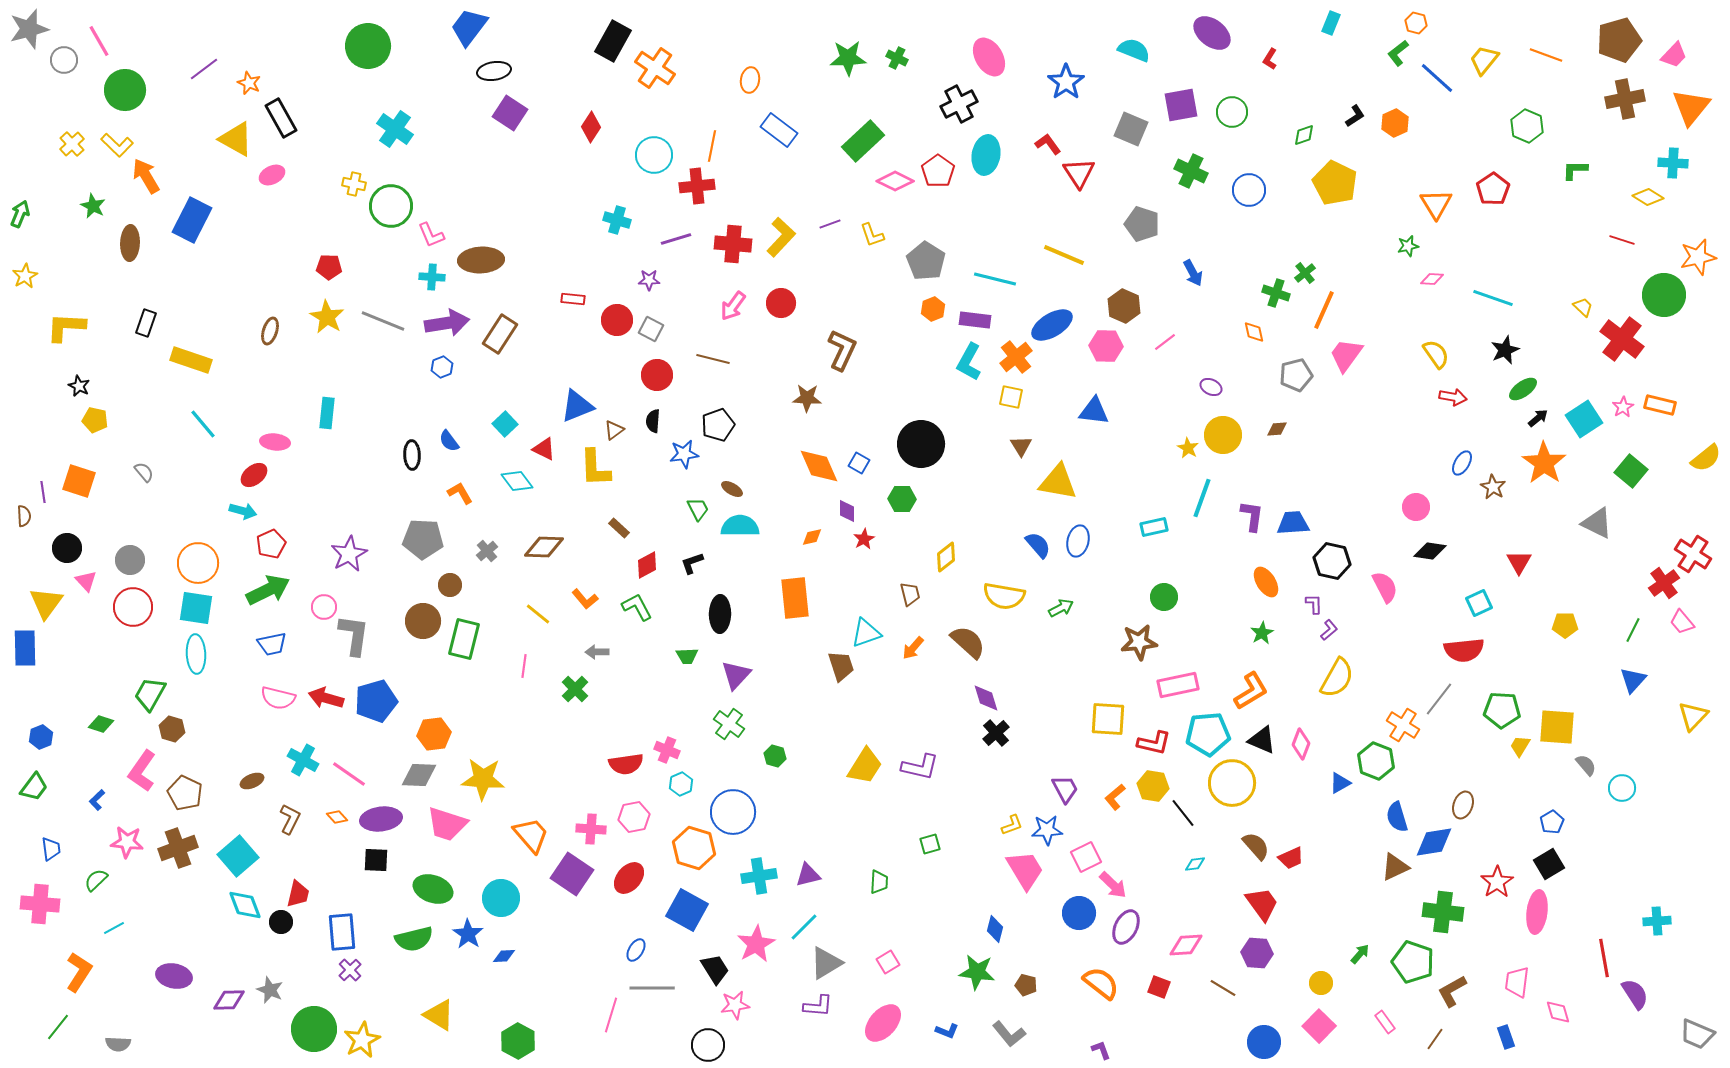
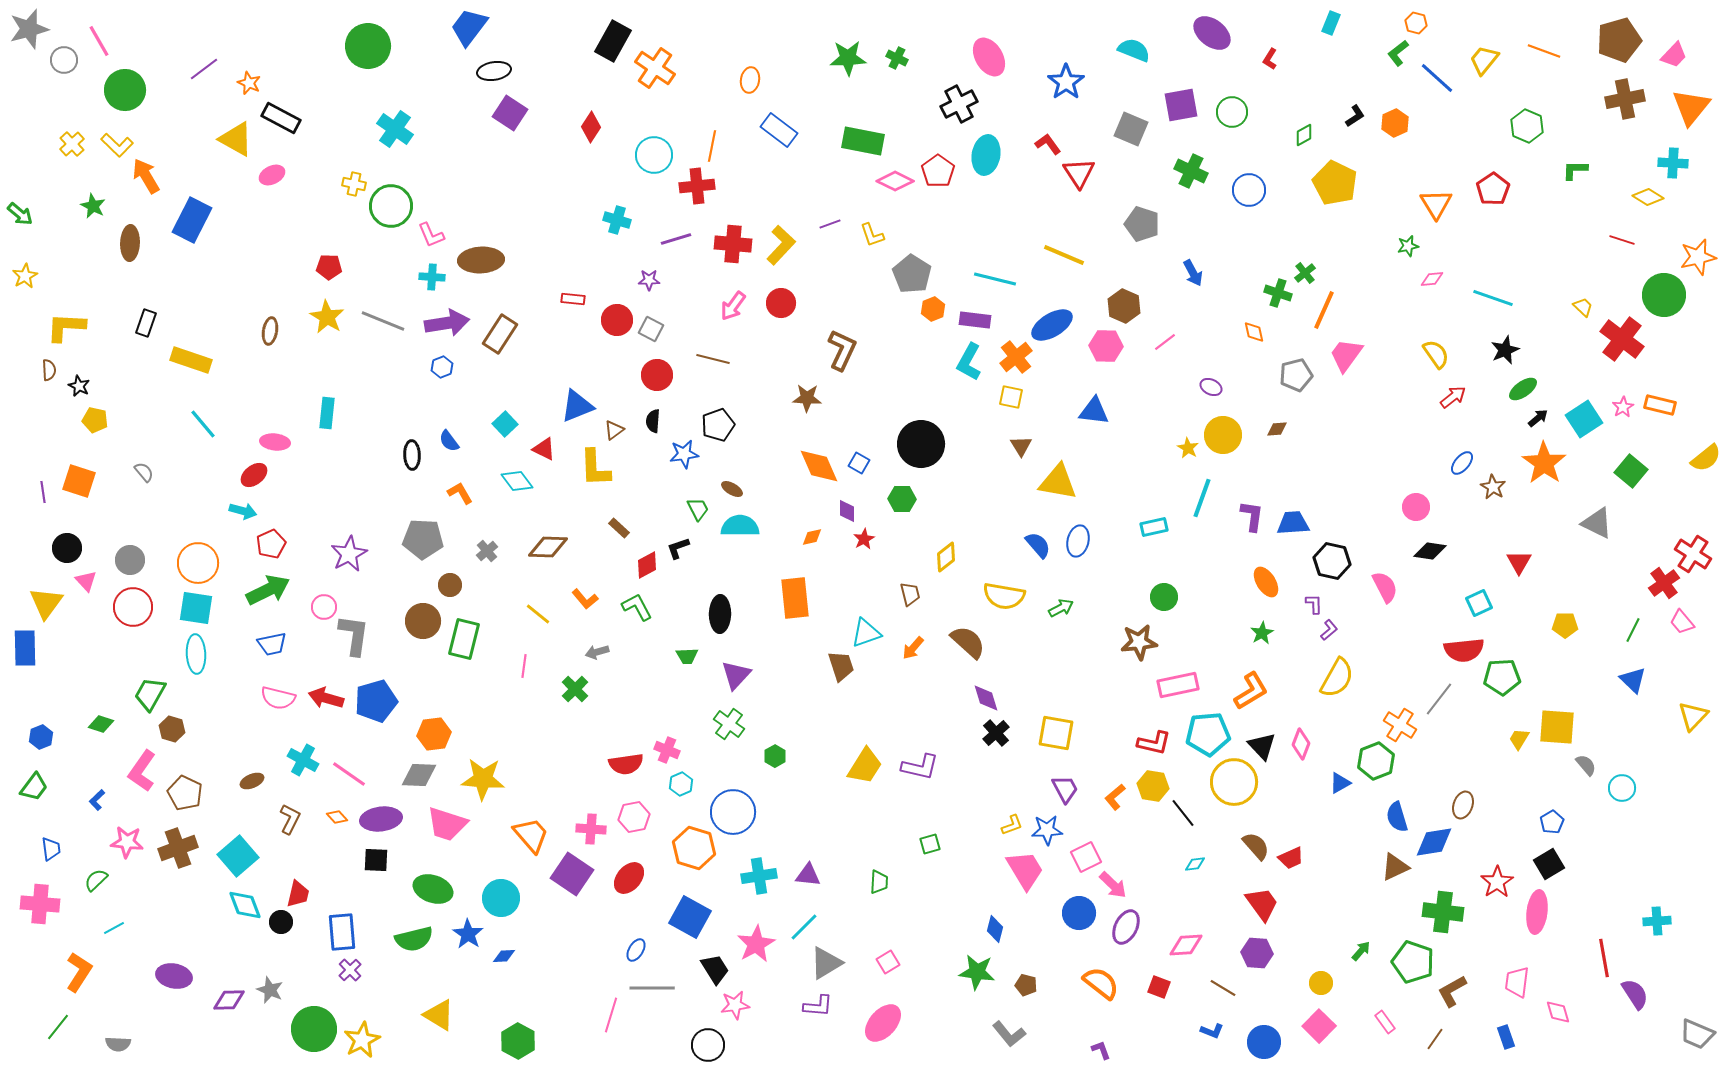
orange line at (1546, 55): moved 2 px left, 4 px up
black rectangle at (281, 118): rotated 33 degrees counterclockwise
green diamond at (1304, 135): rotated 10 degrees counterclockwise
green rectangle at (863, 141): rotated 54 degrees clockwise
green arrow at (20, 214): rotated 108 degrees clockwise
yellow L-shape at (781, 237): moved 8 px down
gray pentagon at (926, 261): moved 14 px left, 13 px down
pink diamond at (1432, 279): rotated 10 degrees counterclockwise
green cross at (1276, 293): moved 2 px right
brown ellipse at (270, 331): rotated 8 degrees counterclockwise
red arrow at (1453, 397): rotated 48 degrees counterclockwise
blue ellipse at (1462, 463): rotated 10 degrees clockwise
brown semicircle at (24, 516): moved 25 px right, 146 px up
brown diamond at (544, 547): moved 4 px right
black L-shape at (692, 563): moved 14 px left, 15 px up
gray arrow at (597, 652): rotated 15 degrees counterclockwise
blue triangle at (1633, 680): rotated 28 degrees counterclockwise
green pentagon at (1502, 710): moved 33 px up; rotated 6 degrees counterclockwise
yellow square at (1108, 719): moved 52 px left, 14 px down; rotated 6 degrees clockwise
orange cross at (1403, 725): moved 3 px left
black triangle at (1262, 740): moved 6 px down; rotated 24 degrees clockwise
yellow trapezoid at (1520, 746): moved 1 px left, 7 px up
green hexagon at (775, 756): rotated 15 degrees clockwise
green hexagon at (1376, 761): rotated 18 degrees clockwise
yellow circle at (1232, 783): moved 2 px right, 1 px up
purple triangle at (808, 875): rotated 20 degrees clockwise
blue square at (687, 910): moved 3 px right, 7 px down
green arrow at (1360, 954): moved 1 px right, 3 px up
blue L-shape at (947, 1031): moved 265 px right
